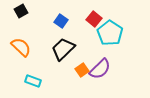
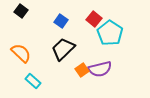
black square: rotated 24 degrees counterclockwise
orange semicircle: moved 6 px down
purple semicircle: rotated 30 degrees clockwise
cyan rectangle: rotated 21 degrees clockwise
